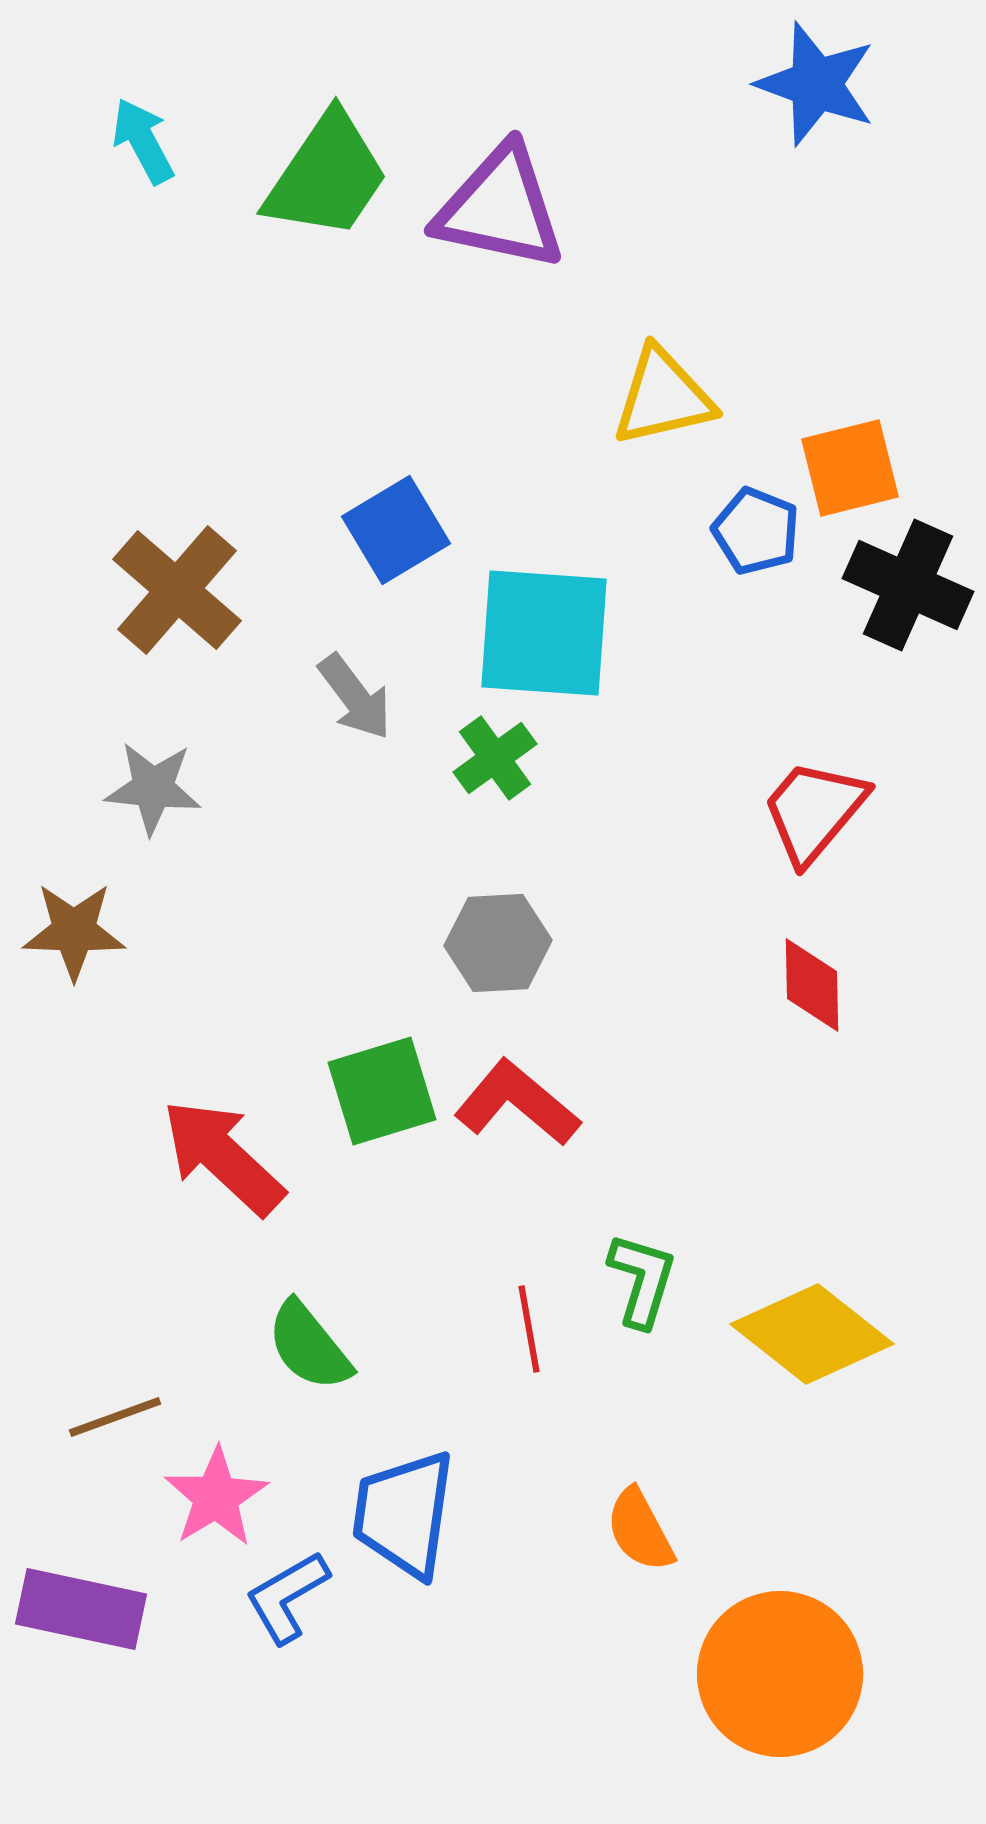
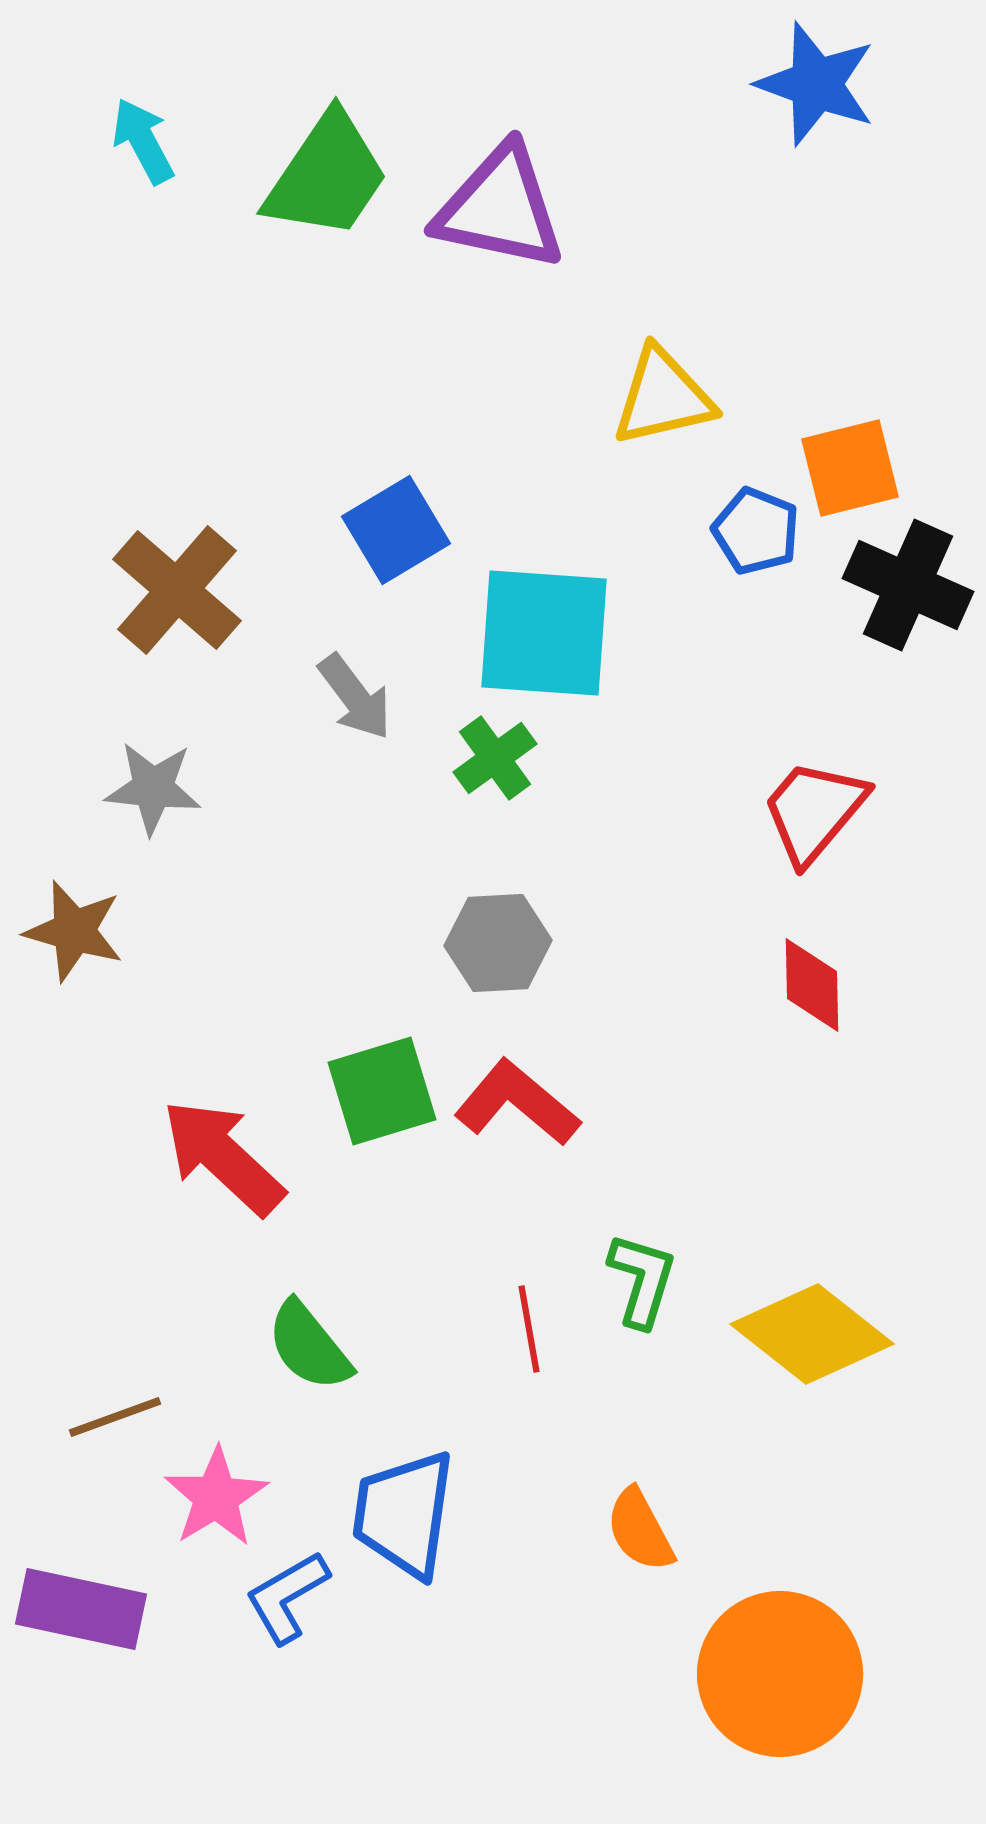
brown star: rotated 14 degrees clockwise
